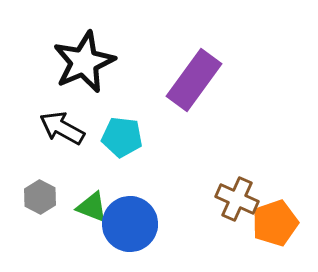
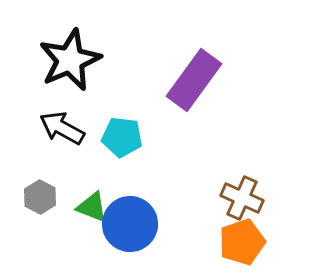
black star: moved 14 px left, 2 px up
brown cross: moved 5 px right, 1 px up
orange pentagon: moved 33 px left, 19 px down
